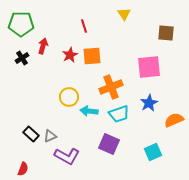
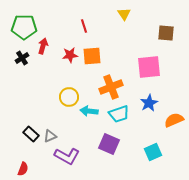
green pentagon: moved 3 px right, 3 px down
red star: rotated 21 degrees clockwise
